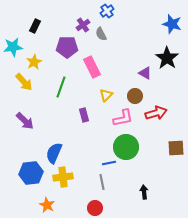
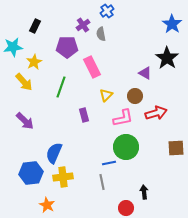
blue star: rotated 18 degrees clockwise
gray semicircle: rotated 16 degrees clockwise
red circle: moved 31 px right
